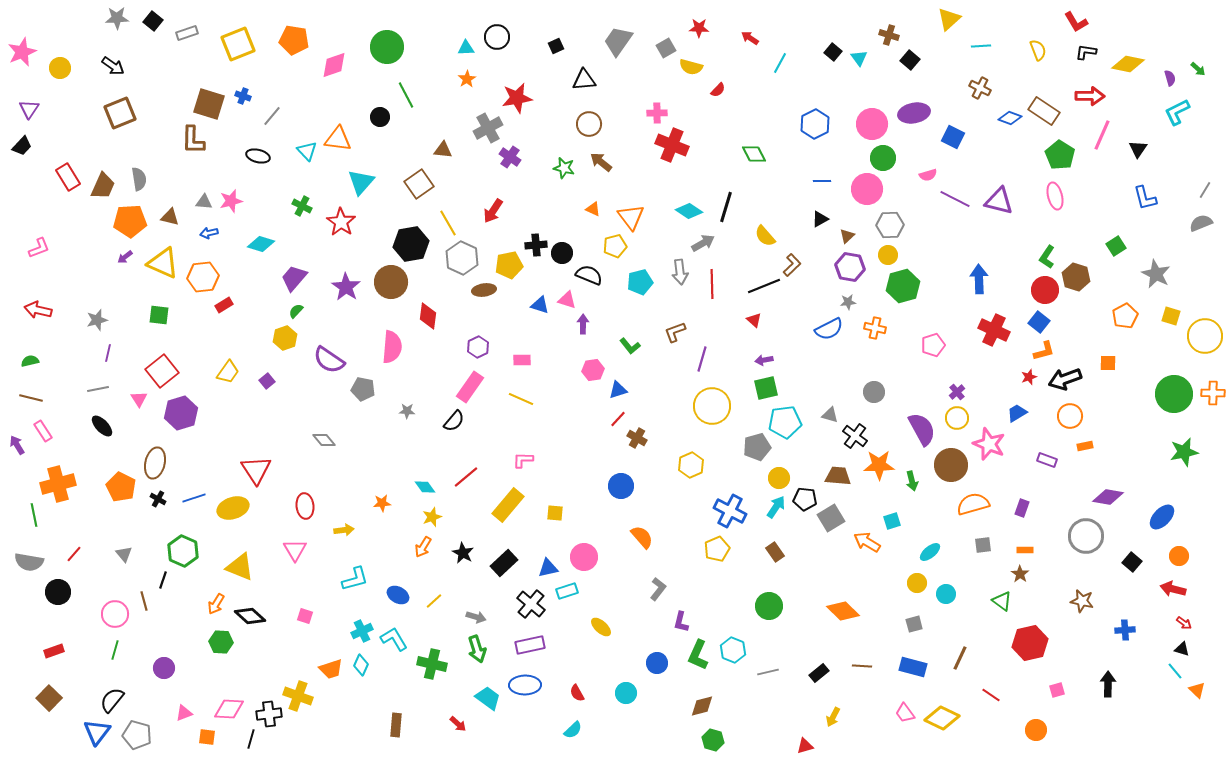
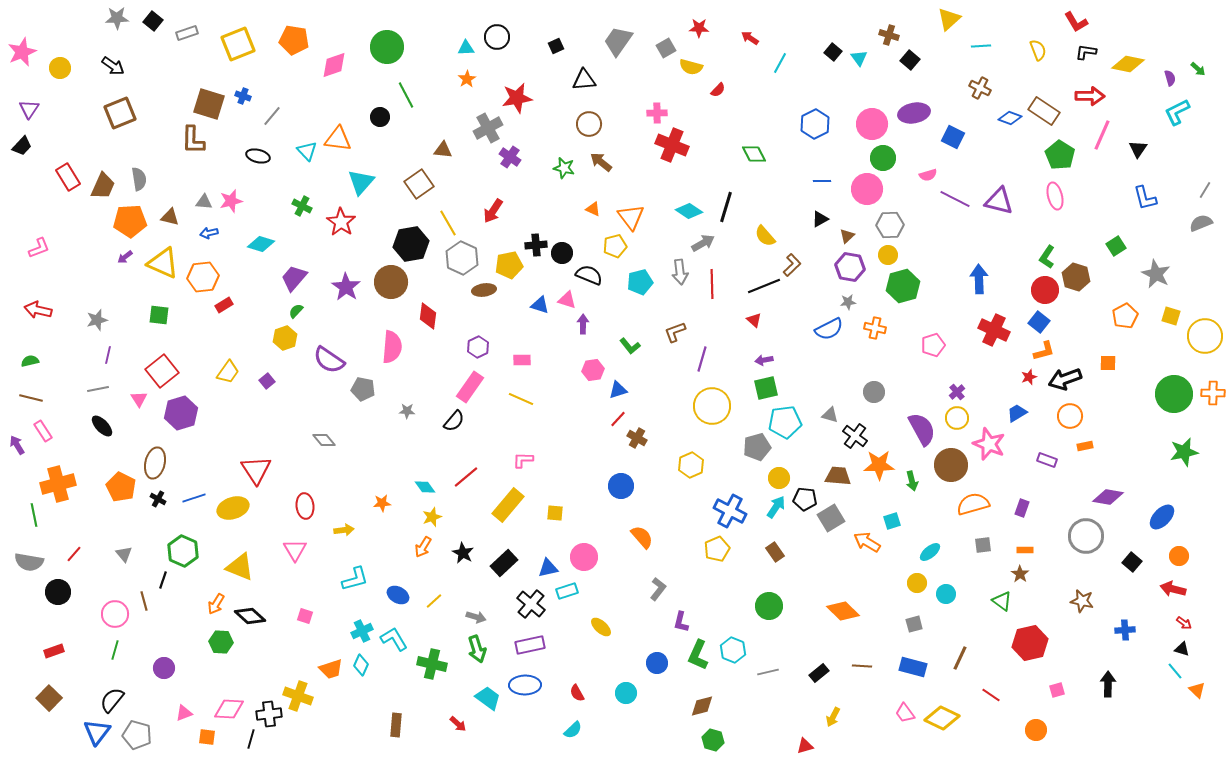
purple line at (108, 353): moved 2 px down
